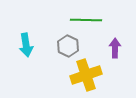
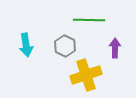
green line: moved 3 px right
gray hexagon: moved 3 px left
